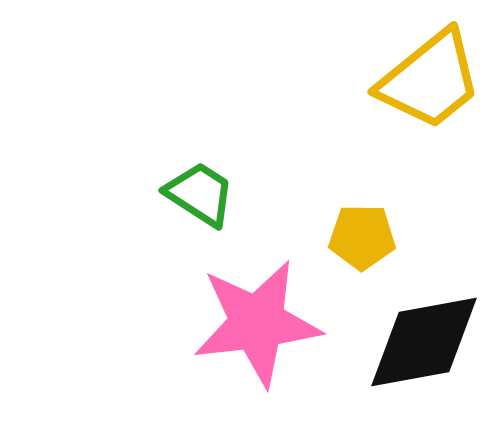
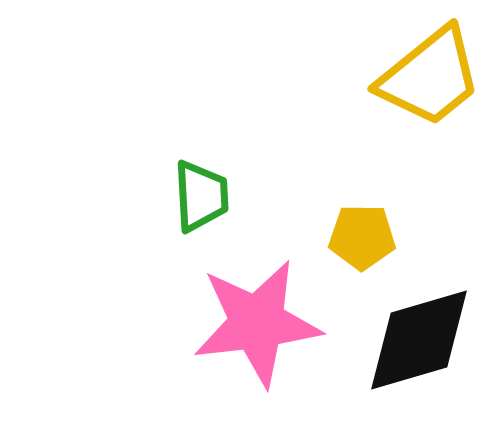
yellow trapezoid: moved 3 px up
green trapezoid: moved 1 px right, 2 px down; rotated 54 degrees clockwise
black diamond: moved 5 px left, 2 px up; rotated 6 degrees counterclockwise
